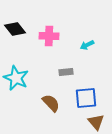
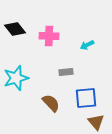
cyan star: rotated 30 degrees clockwise
